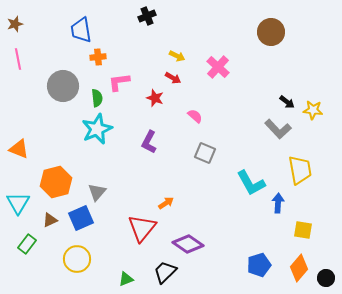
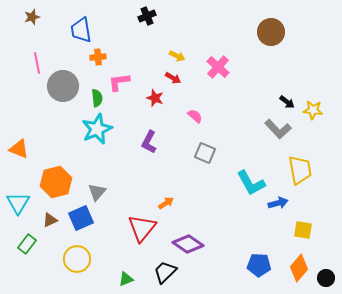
brown star: moved 17 px right, 7 px up
pink line: moved 19 px right, 4 px down
blue arrow: rotated 72 degrees clockwise
blue pentagon: rotated 20 degrees clockwise
